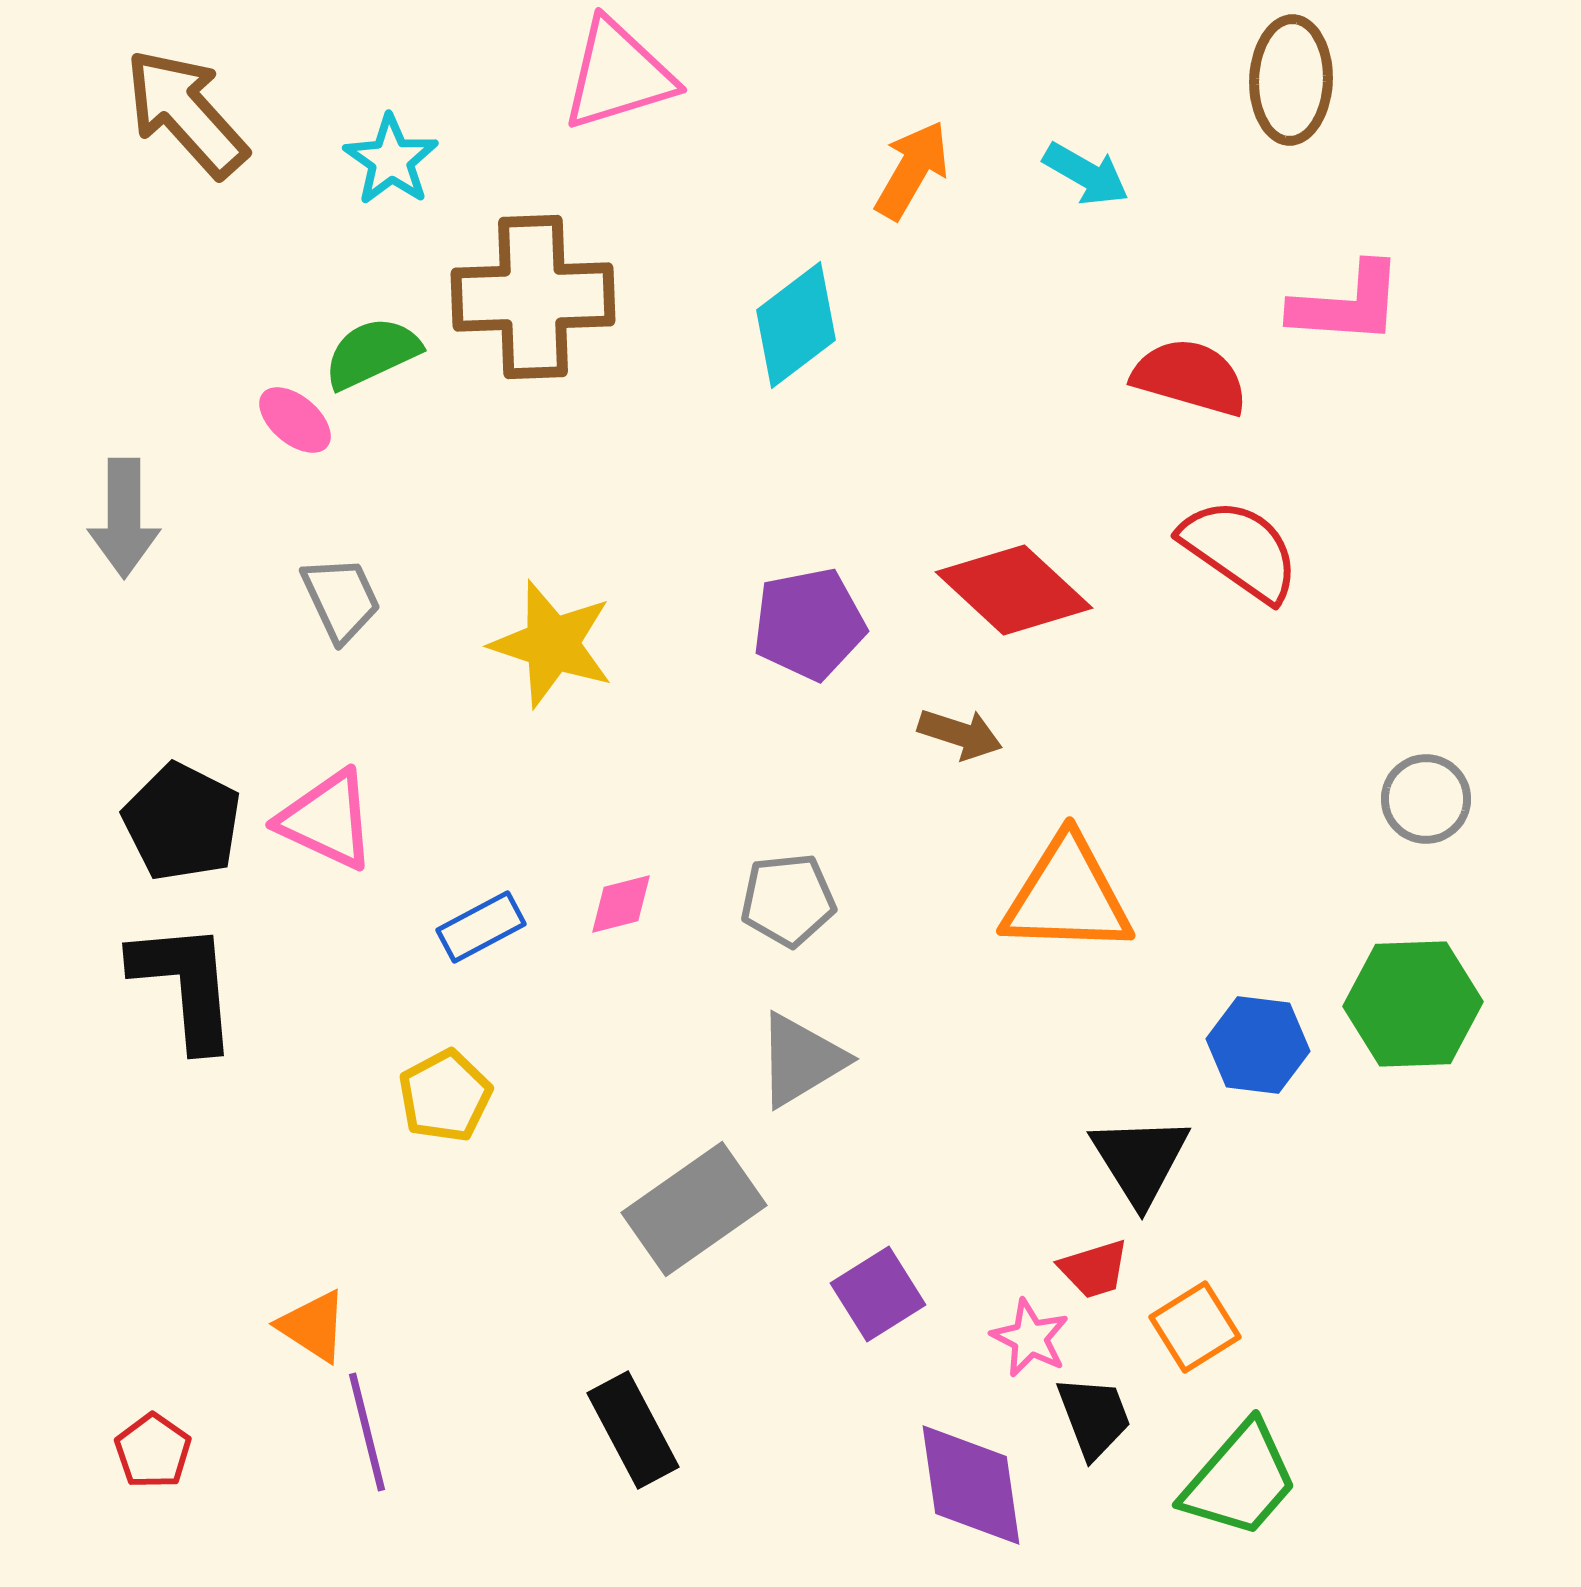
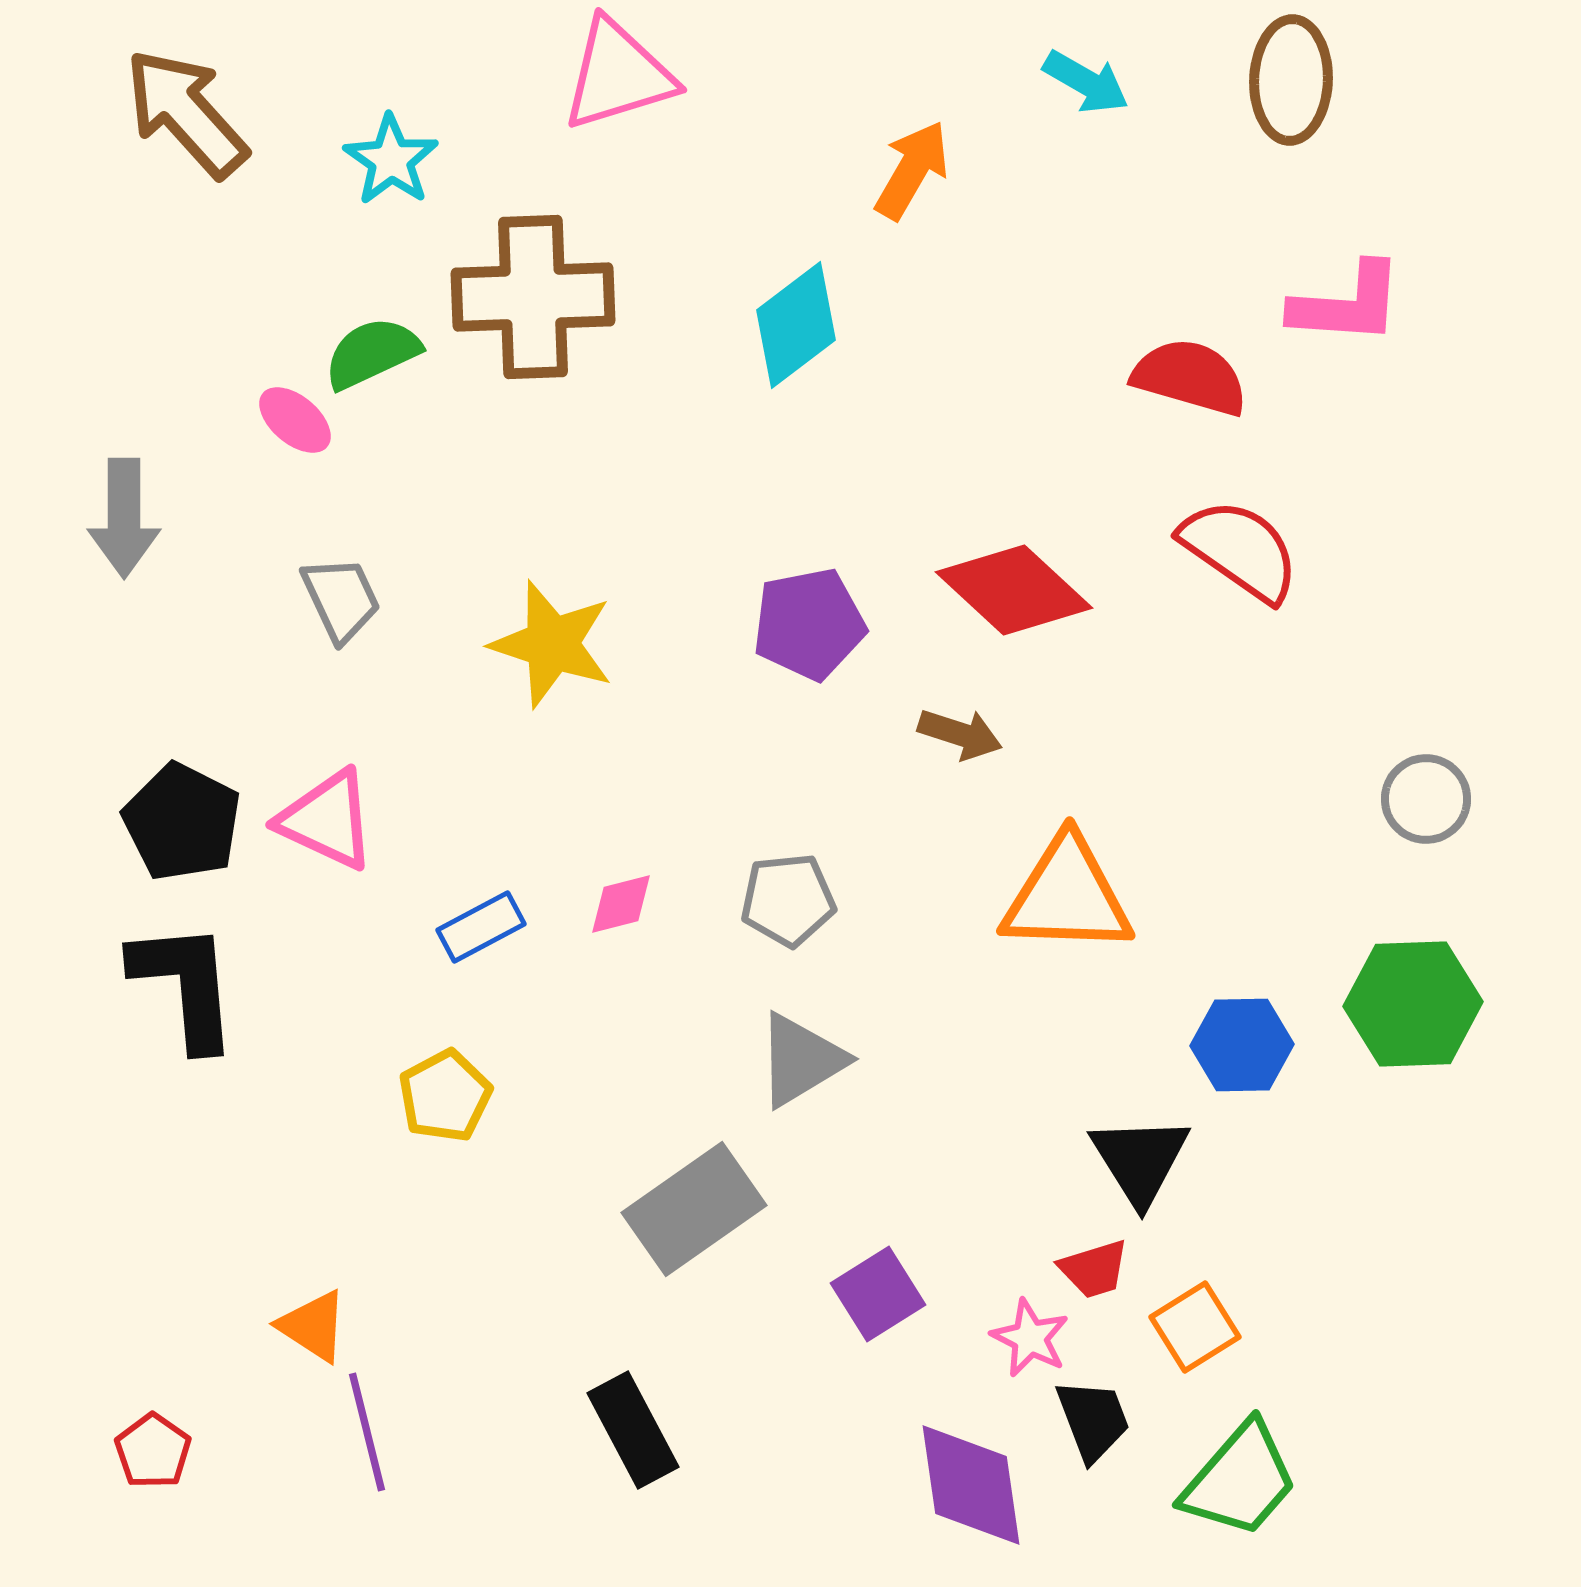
cyan arrow at (1086, 174): moved 92 px up
blue hexagon at (1258, 1045): moved 16 px left; rotated 8 degrees counterclockwise
black trapezoid at (1094, 1417): moved 1 px left, 3 px down
